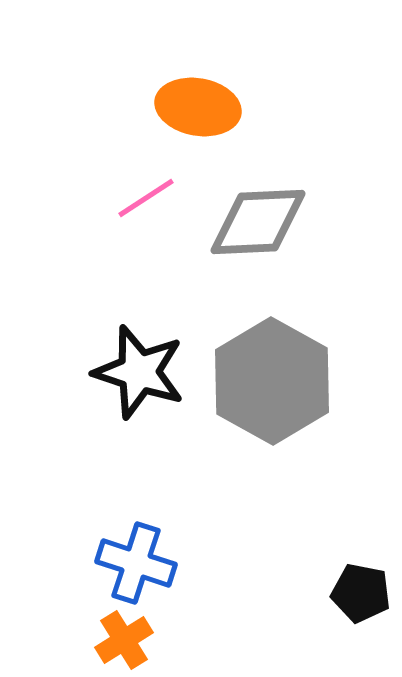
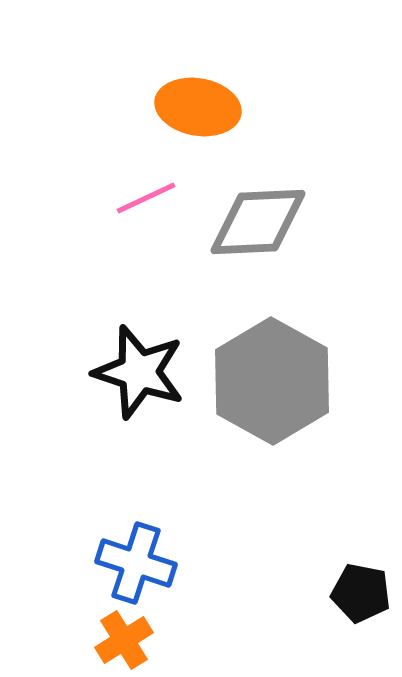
pink line: rotated 8 degrees clockwise
